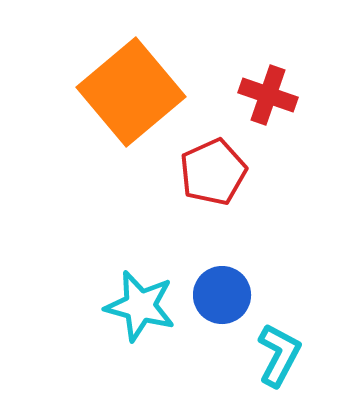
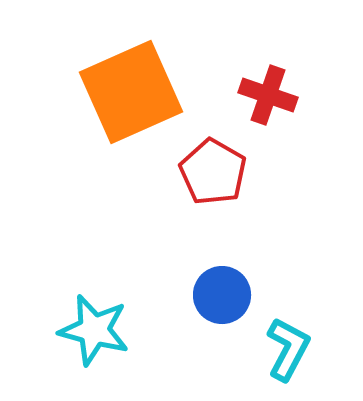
orange square: rotated 16 degrees clockwise
red pentagon: rotated 18 degrees counterclockwise
cyan star: moved 46 px left, 24 px down
cyan L-shape: moved 9 px right, 6 px up
